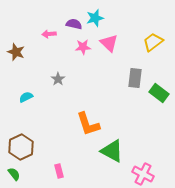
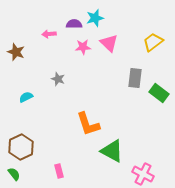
purple semicircle: rotated 14 degrees counterclockwise
gray star: rotated 16 degrees counterclockwise
